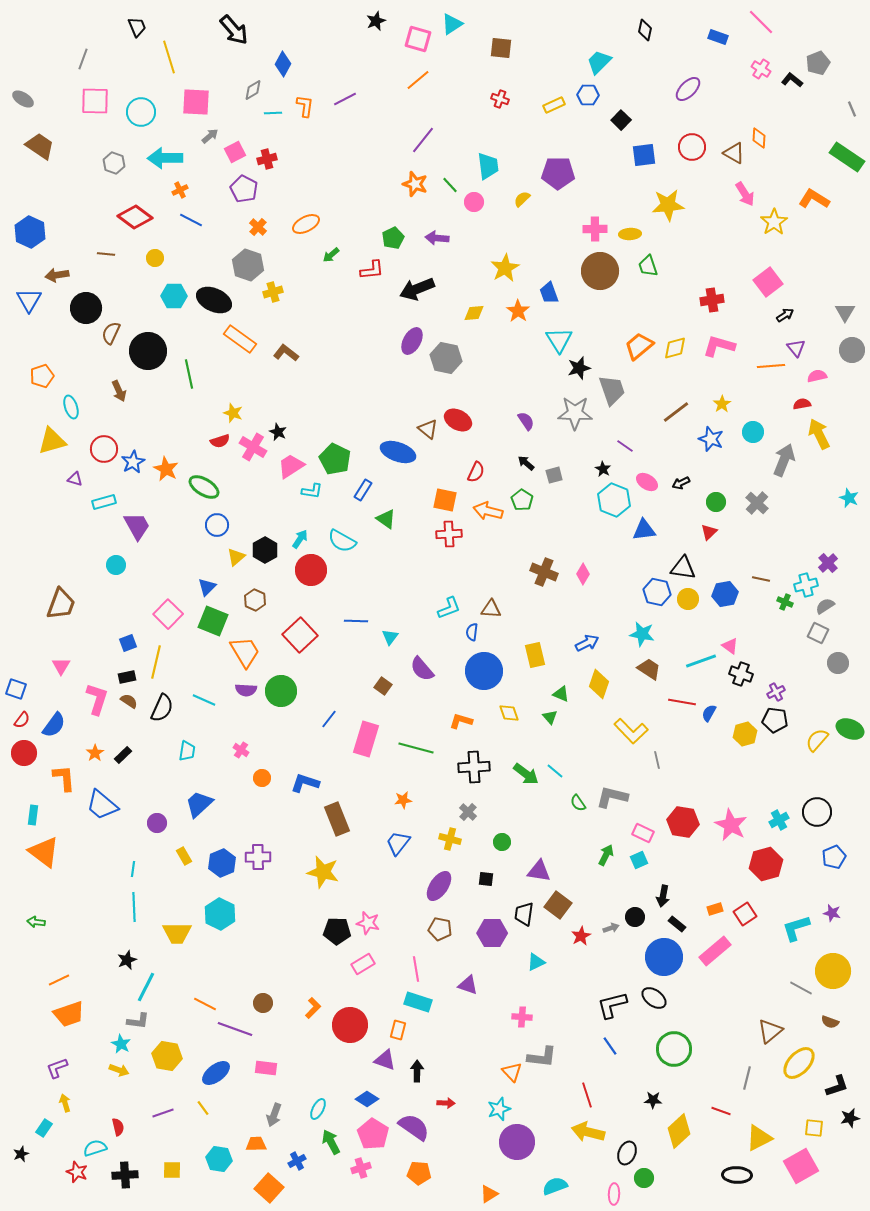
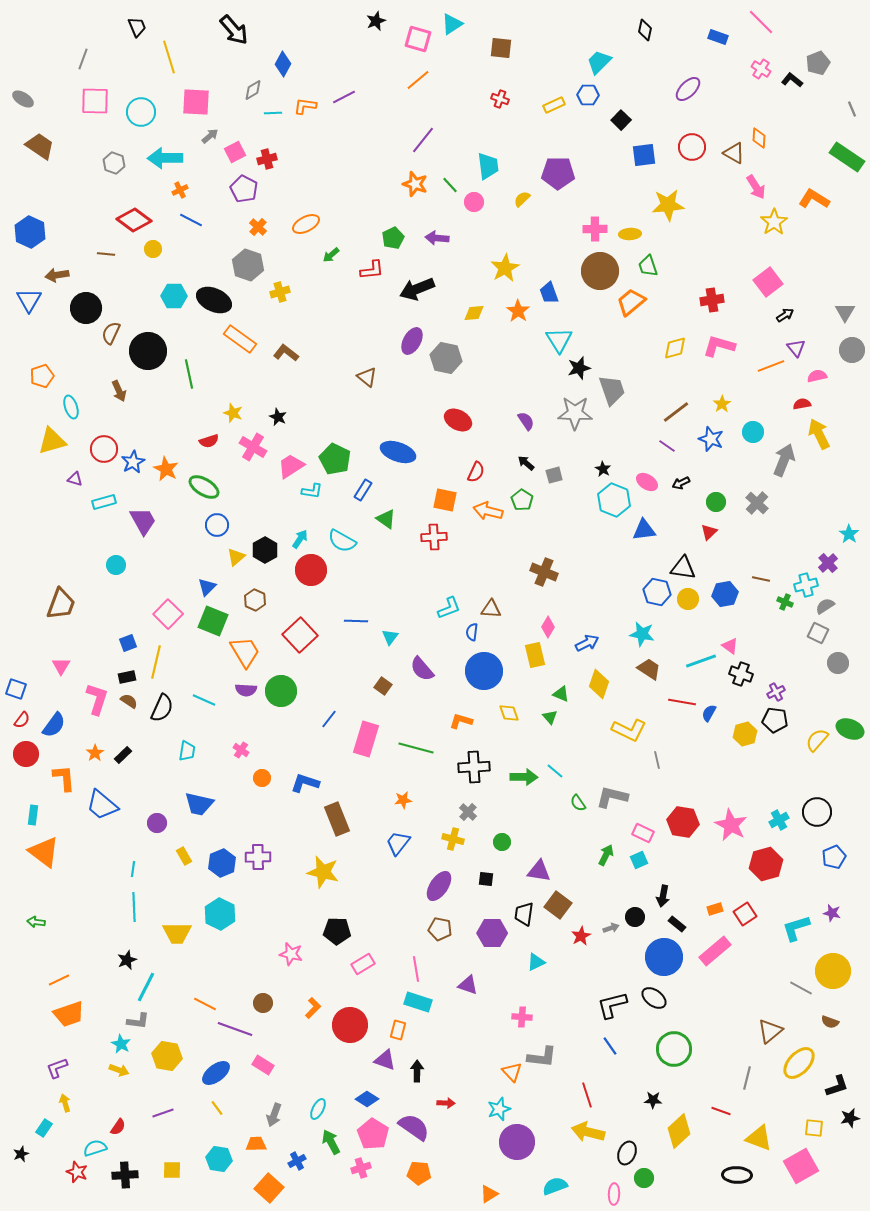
purple line at (345, 99): moved 1 px left, 2 px up
orange L-shape at (305, 106): rotated 90 degrees counterclockwise
pink arrow at (745, 194): moved 11 px right, 7 px up
red diamond at (135, 217): moved 1 px left, 3 px down
yellow circle at (155, 258): moved 2 px left, 9 px up
yellow cross at (273, 292): moved 7 px right
orange trapezoid at (639, 346): moved 8 px left, 44 px up
orange line at (771, 366): rotated 16 degrees counterclockwise
brown triangle at (428, 429): moved 61 px left, 52 px up
black star at (278, 432): moved 15 px up
red semicircle at (220, 441): moved 11 px left
purple line at (625, 446): moved 42 px right
cyan star at (849, 498): moved 36 px down; rotated 12 degrees clockwise
purple trapezoid at (137, 526): moved 6 px right, 5 px up
red cross at (449, 534): moved 15 px left, 3 px down
pink diamond at (583, 574): moved 35 px left, 53 px down
yellow L-shape at (631, 731): moved 2 px left, 1 px up; rotated 20 degrees counterclockwise
red circle at (24, 753): moved 2 px right, 1 px down
green arrow at (526, 774): moved 2 px left, 3 px down; rotated 36 degrees counterclockwise
blue trapezoid at (199, 804): rotated 124 degrees counterclockwise
yellow cross at (450, 839): moved 3 px right
pink star at (368, 923): moved 77 px left, 31 px down
pink rectangle at (266, 1068): moved 3 px left, 3 px up; rotated 25 degrees clockwise
yellow line at (203, 1108): moved 14 px right
red semicircle at (118, 1127): rotated 48 degrees clockwise
yellow triangle at (759, 1138): rotated 48 degrees clockwise
